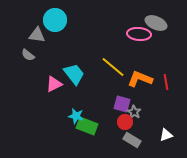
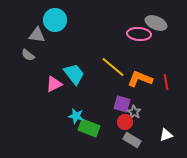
green rectangle: moved 2 px right, 2 px down
